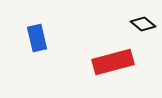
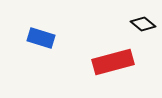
blue rectangle: moved 4 px right; rotated 60 degrees counterclockwise
